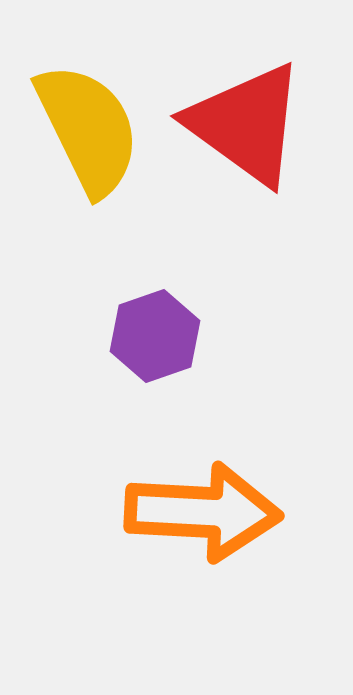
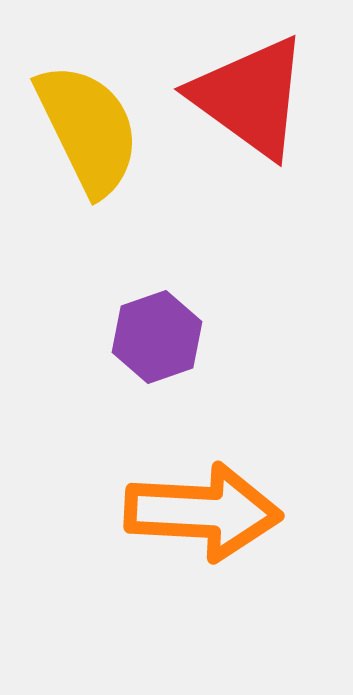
red triangle: moved 4 px right, 27 px up
purple hexagon: moved 2 px right, 1 px down
